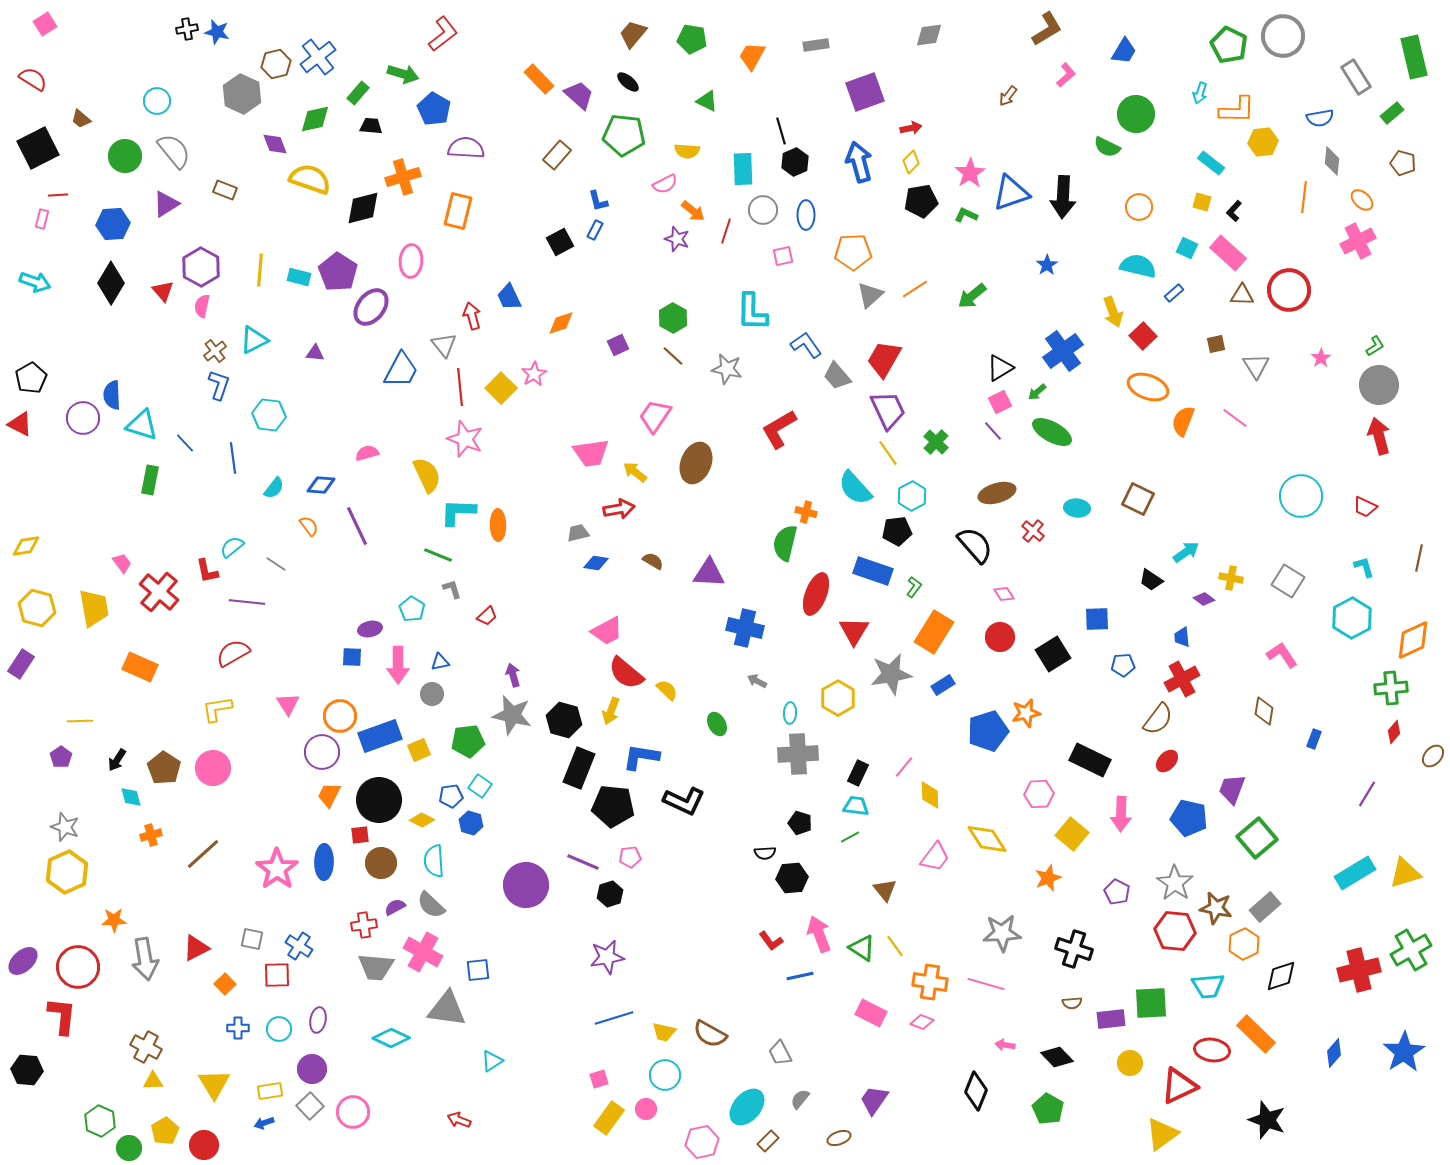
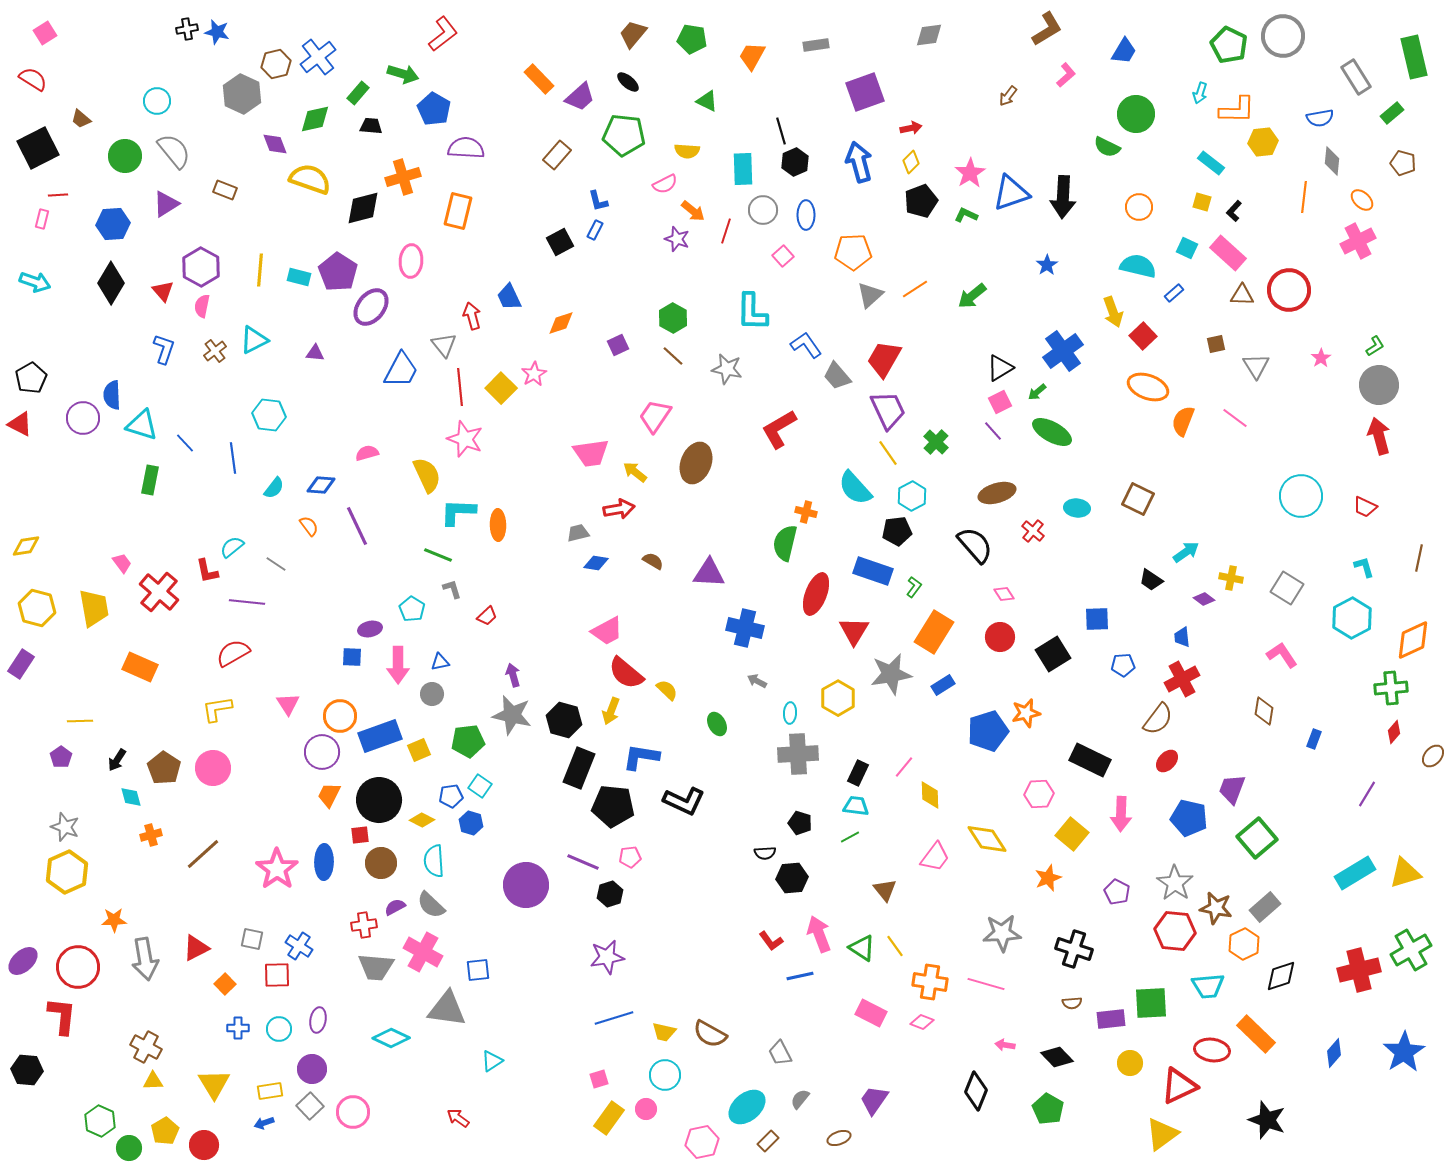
pink square at (45, 24): moved 9 px down
purple trapezoid at (579, 95): moved 1 px right, 2 px down; rotated 96 degrees clockwise
black pentagon at (921, 201): rotated 12 degrees counterclockwise
pink square at (783, 256): rotated 30 degrees counterclockwise
blue L-shape at (219, 385): moved 55 px left, 36 px up
gray square at (1288, 581): moved 1 px left, 7 px down
cyan ellipse at (747, 1107): rotated 9 degrees clockwise
red arrow at (459, 1120): moved 1 px left, 2 px up; rotated 15 degrees clockwise
